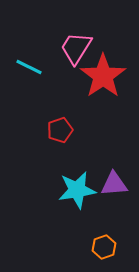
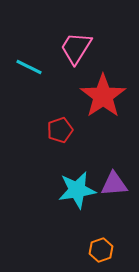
red star: moved 20 px down
orange hexagon: moved 3 px left, 3 px down
